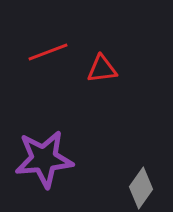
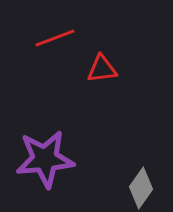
red line: moved 7 px right, 14 px up
purple star: moved 1 px right
